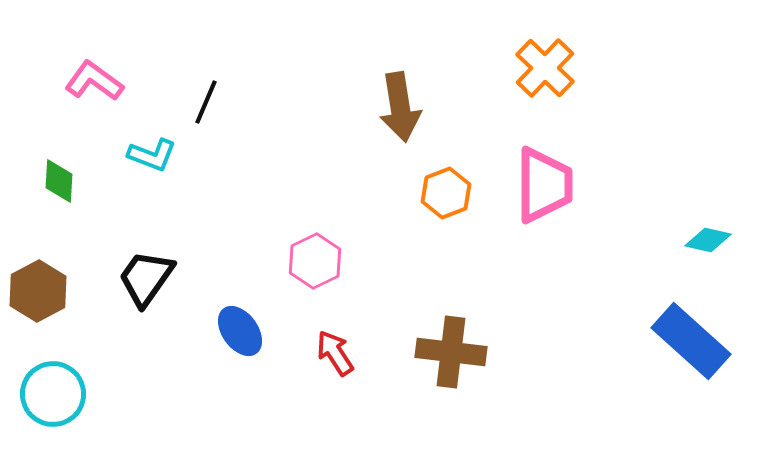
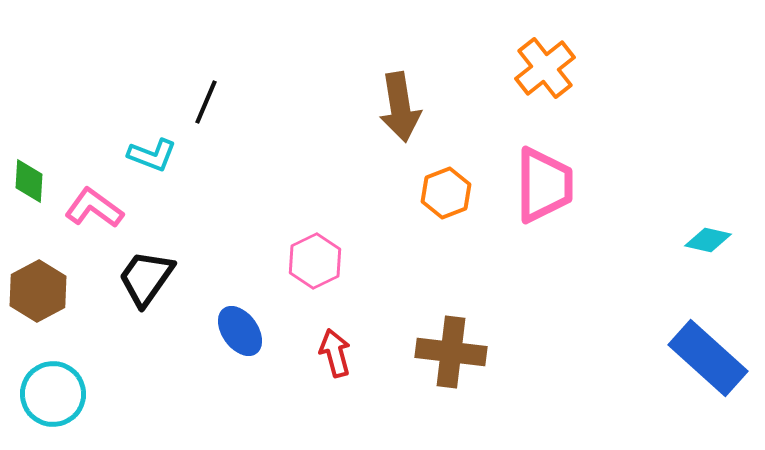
orange cross: rotated 8 degrees clockwise
pink L-shape: moved 127 px down
green diamond: moved 30 px left
blue rectangle: moved 17 px right, 17 px down
red arrow: rotated 18 degrees clockwise
